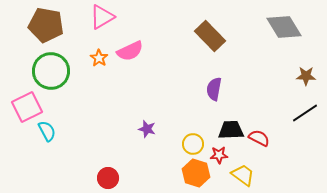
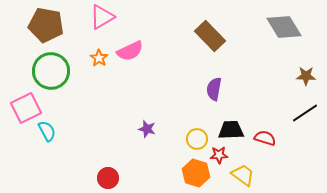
pink square: moved 1 px left, 1 px down
red semicircle: moved 6 px right; rotated 10 degrees counterclockwise
yellow circle: moved 4 px right, 5 px up
